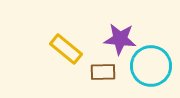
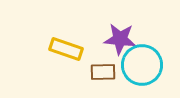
yellow rectangle: rotated 20 degrees counterclockwise
cyan circle: moved 9 px left, 1 px up
